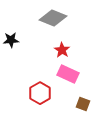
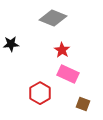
black star: moved 4 px down
